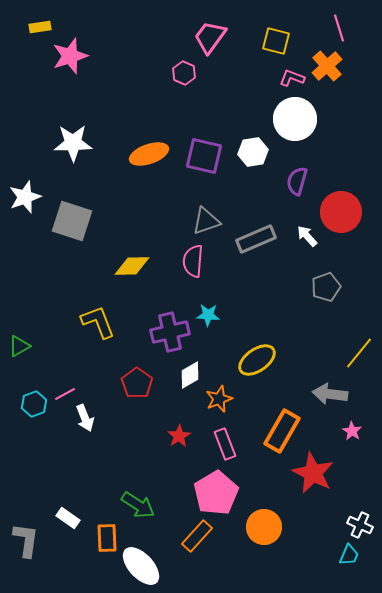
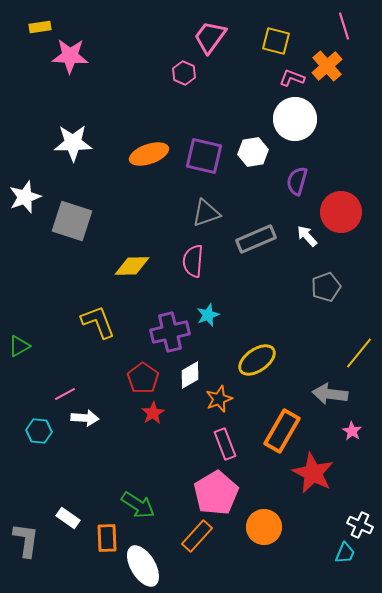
pink line at (339, 28): moved 5 px right, 2 px up
pink star at (70, 56): rotated 21 degrees clockwise
gray triangle at (206, 221): moved 8 px up
cyan star at (208, 315): rotated 25 degrees counterclockwise
red pentagon at (137, 383): moved 6 px right, 5 px up
cyan hexagon at (34, 404): moved 5 px right, 27 px down; rotated 25 degrees clockwise
white arrow at (85, 418): rotated 64 degrees counterclockwise
red star at (179, 436): moved 26 px left, 23 px up
cyan trapezoid at (349, 555): moved 4 px left, 2 px up
white ellipse at (141, 566): moved 2 px right; rotated 12 degrees clockwise
